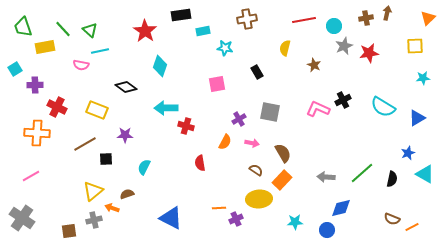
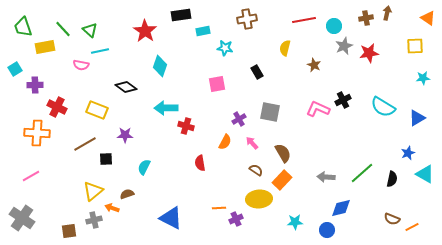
orange triangle at (428, 18): rotated 42 degrees counterclockwise
pink arrow at (252, 143): rotated 144 degrees counterclockwise
